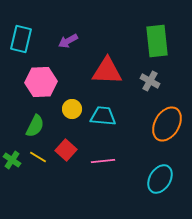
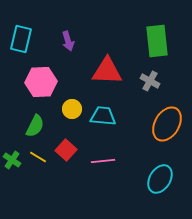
purple arrow: rotated 78 degrees counterclockwise
